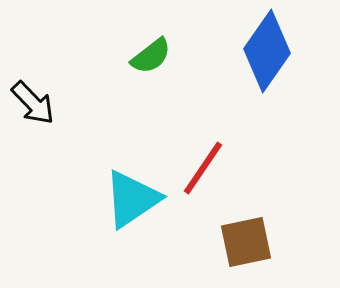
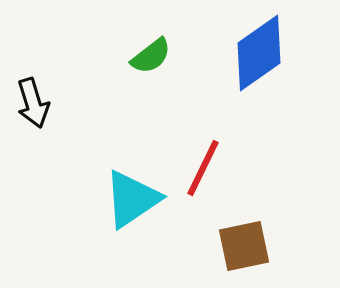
blue diamond: moved 8 px left, 2 px down; rotated 20 degrees clockwise
black arrow: rotated 27 degrees clockwise
red line: rotated 8 degrees counterclockwise
brown square: moved 2 px left, 4 px down
